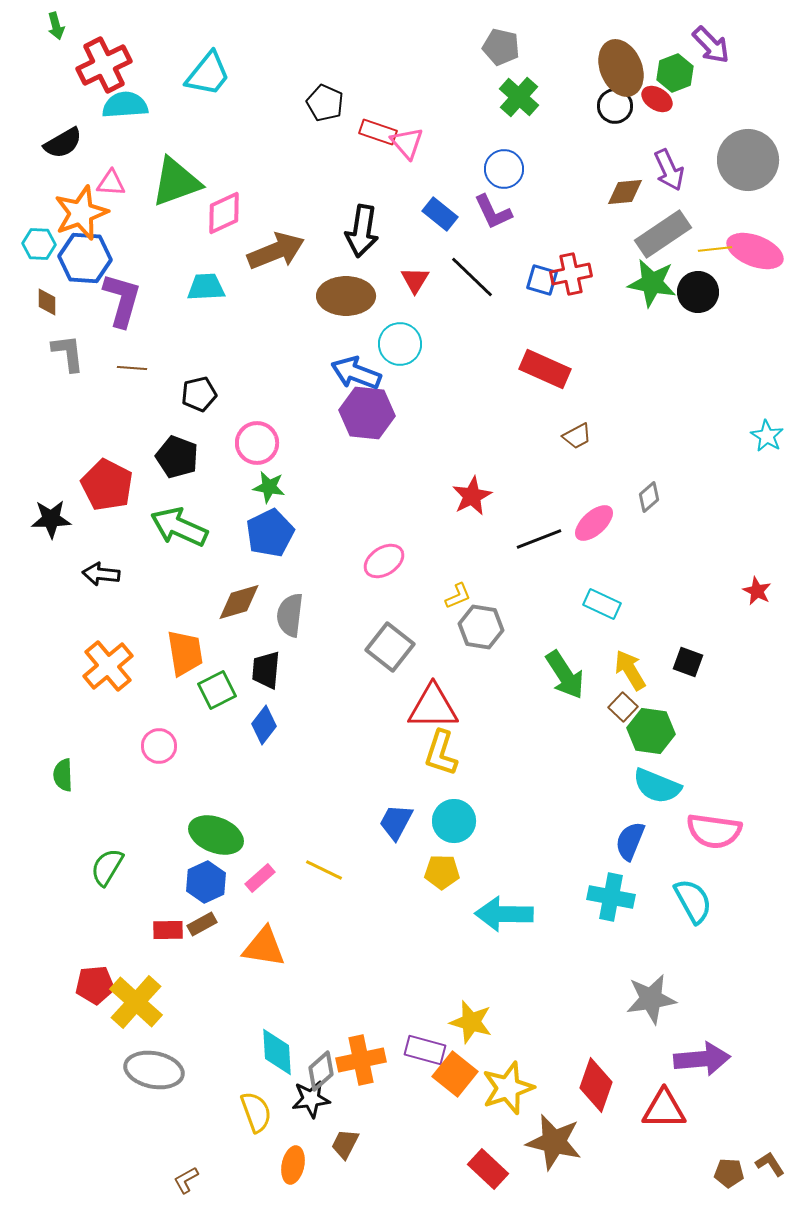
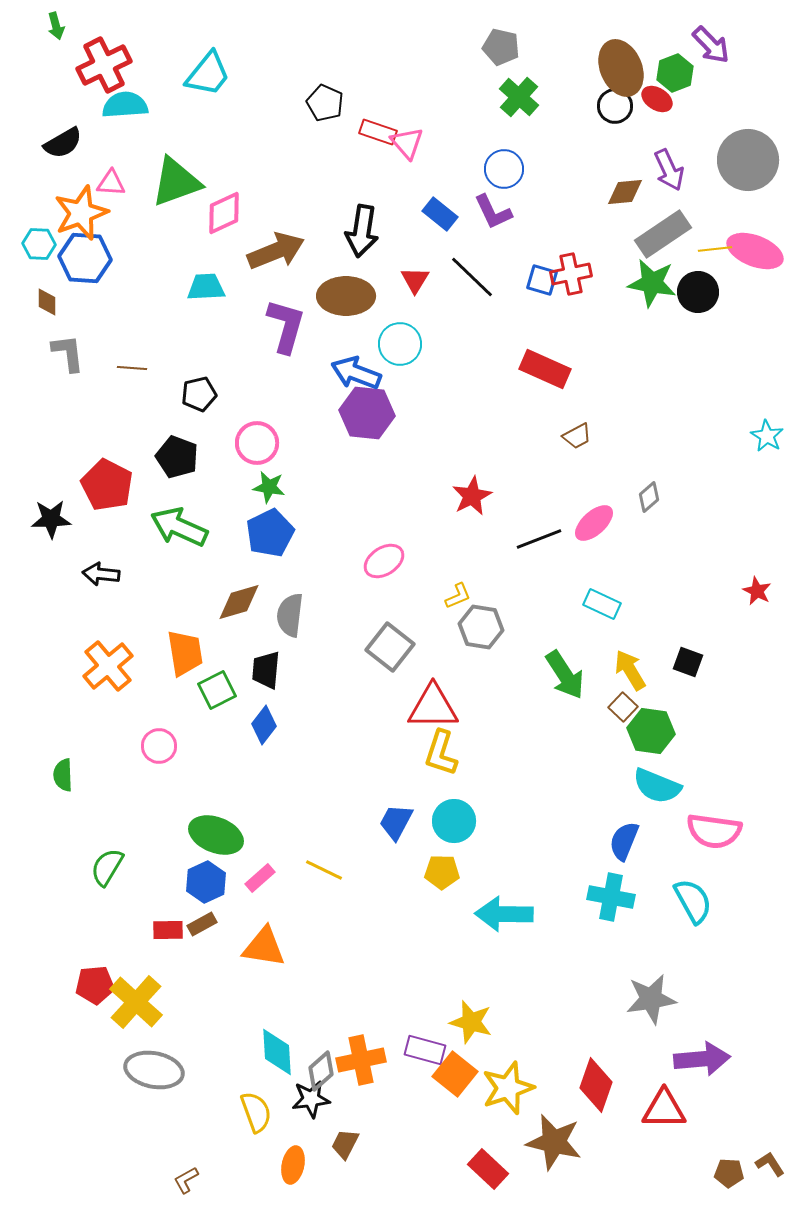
purple L-shape at (122, 300): moved 164 px right, 26 px down
blue semicircle at (630, 841): moved 6 px left
